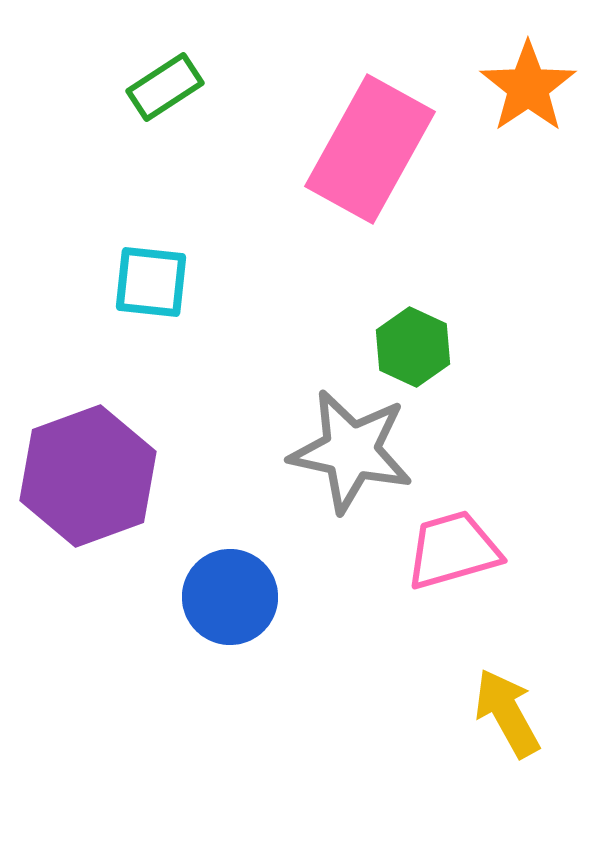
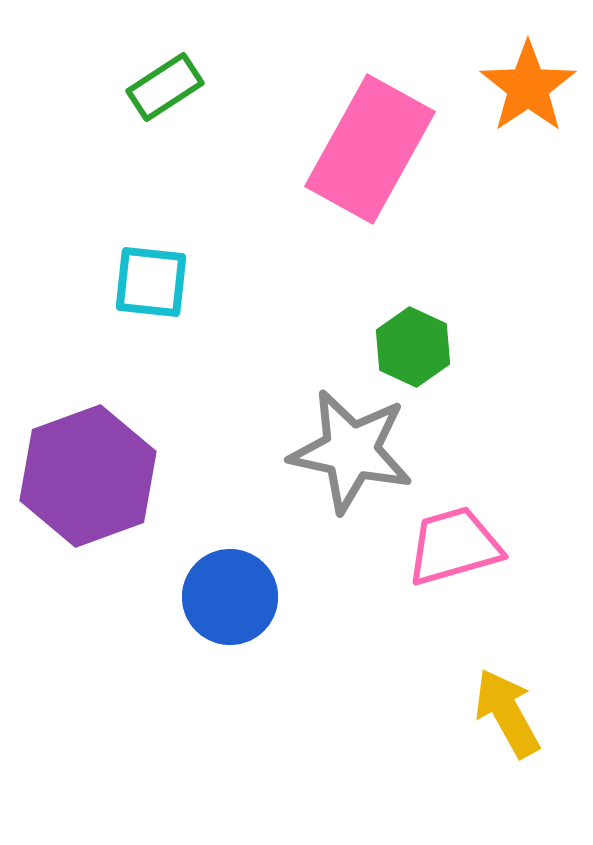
pink trapezoid: moved 1 px right, 4 px up
